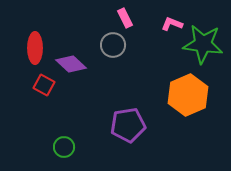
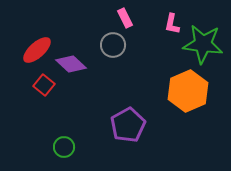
pink L-shape: rotated 100 degrees counterclockwise
red ellipse: moved 2 px right, 2 px down; rotated 48 degrees clockwise
red square: rotated 10 degrees clockwise
orange hexagon: moved 4 px up
purple pentagon: rotated 20 degrees counterclockwise
